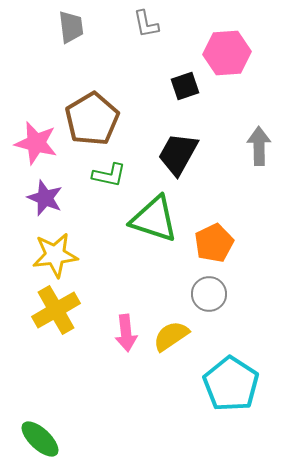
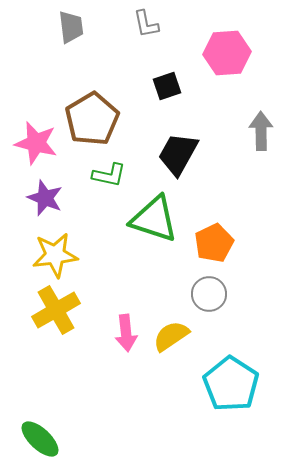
black square: moved 18 px left
gray arrow: moved 2 px right, 15 px up
